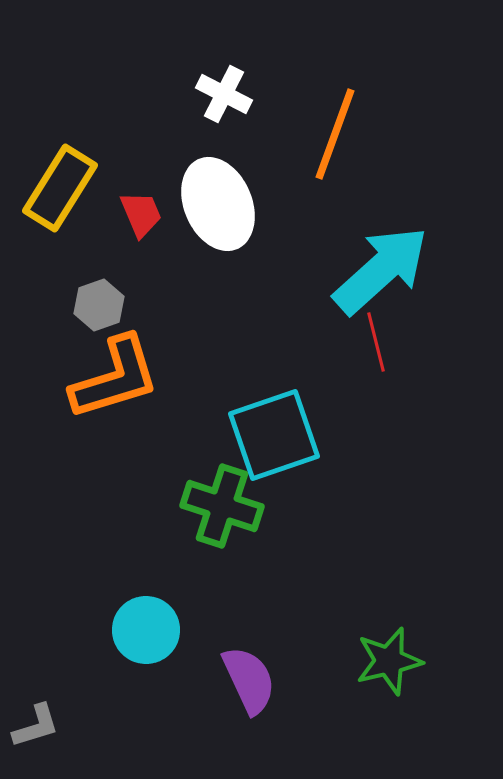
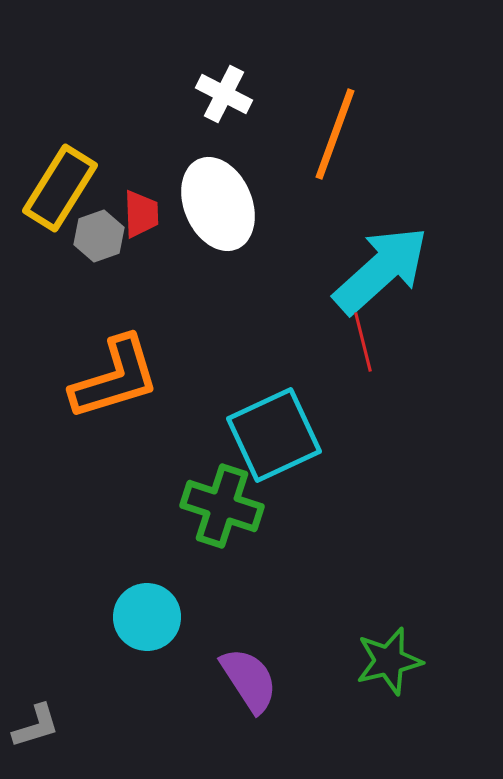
red trapezoid: rotated 21 degrees clockwise
gray hexagon: moved 69 px up
red line: moved 13 px left
cyan square: rotated 6 degrees counterclockwise
cyan circle: moved 1 px right, 13 px up
purple semicircle: rotated 8 degrees counterclockwise
